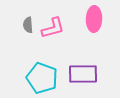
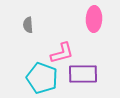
pink L-shape: moved 9 px right, 25 px down
